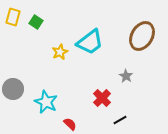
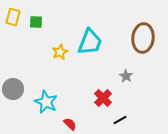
green square: rotated 32 degrees counterclockwise
brown ellipse: moved 1 px right, 2 px down; rotated 24 degrees counterclockwise
cyan trapezoid: rotated 32 degrees counterclockwise
red cross: moved 1 px right
